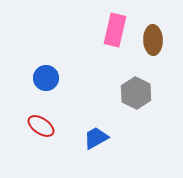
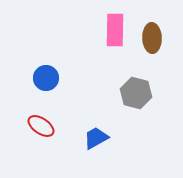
pink rectangle: rotated 12 degrees counterclockwise
brown ellipse: moved 1 px left, 2 px up
gray hexagon: rotated 12 degrees counterclockwise
